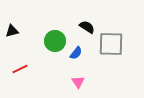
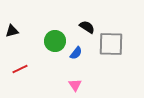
pink triangle: moved 3 px left, 3 px down
